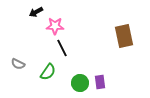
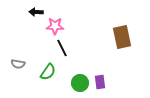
black arrow: rotated 32 degrees clockwise
brown rectangle: moved 2 px left, 1 px down
gray semicircle: rotated 16 degrees counterclockwise
